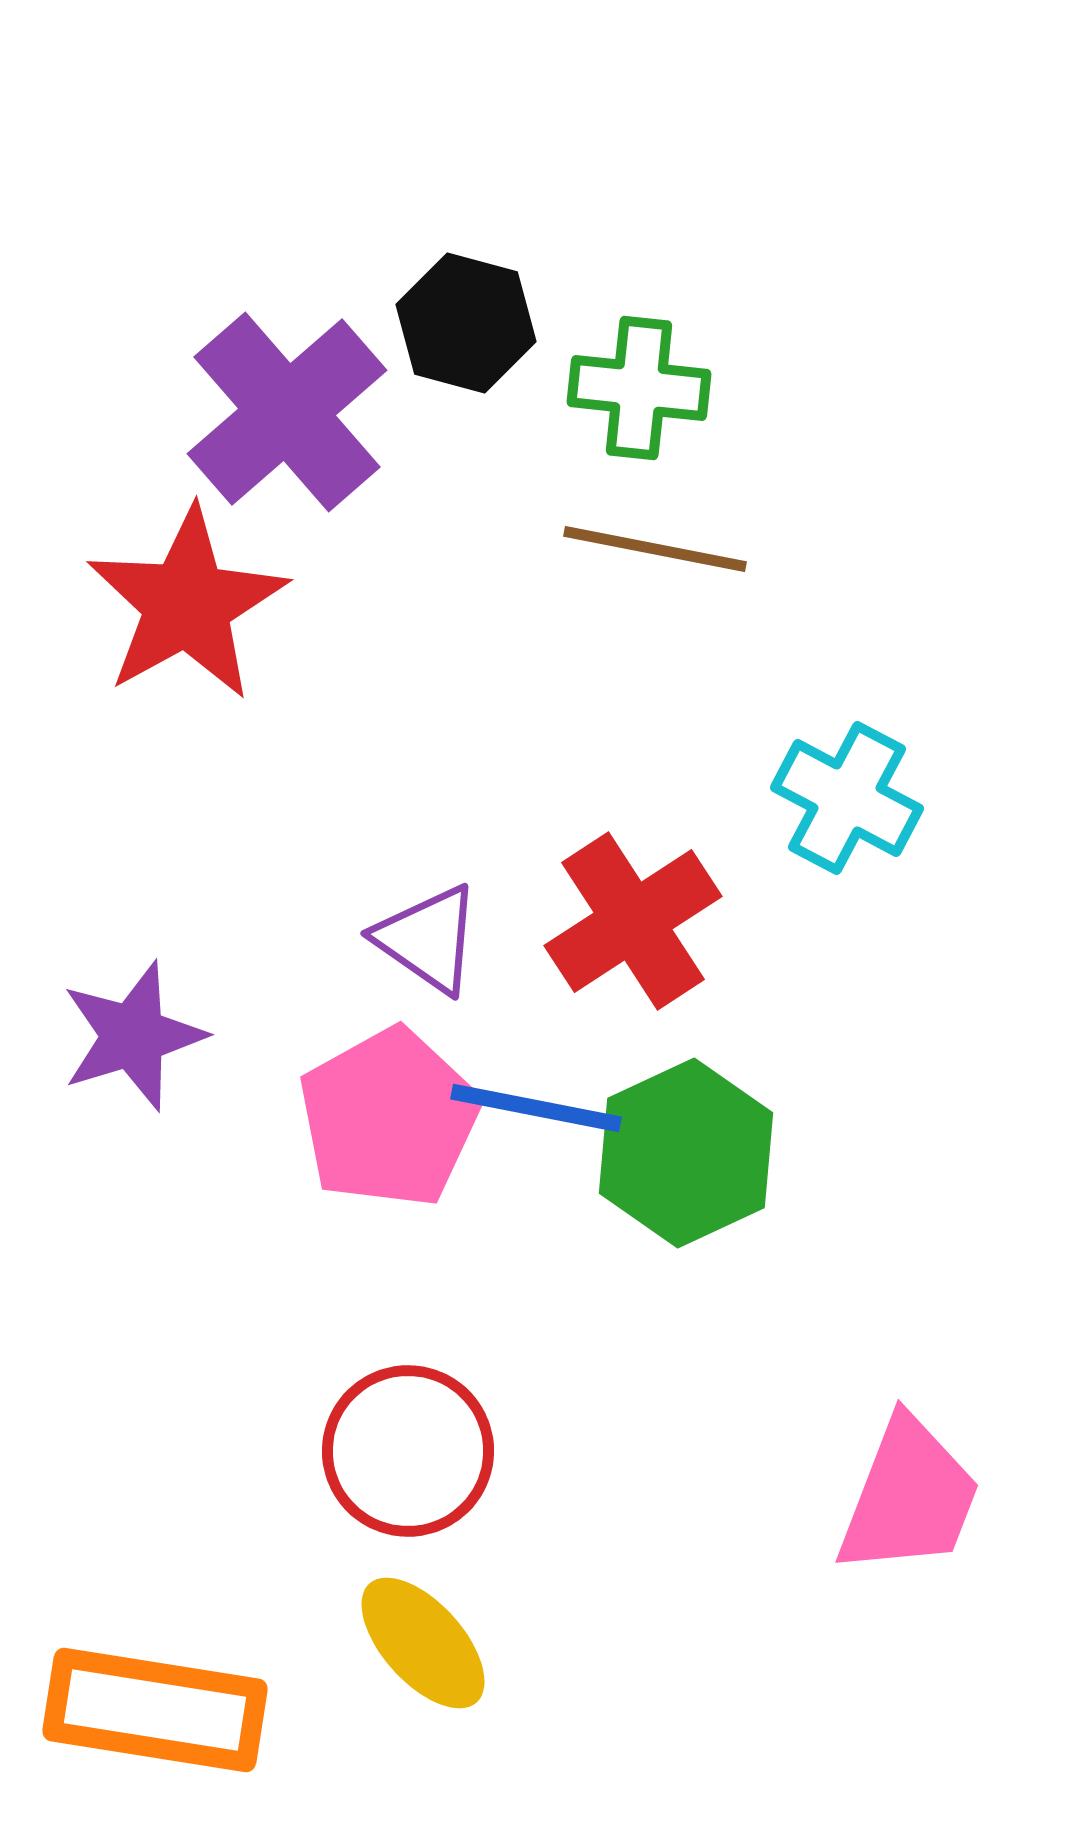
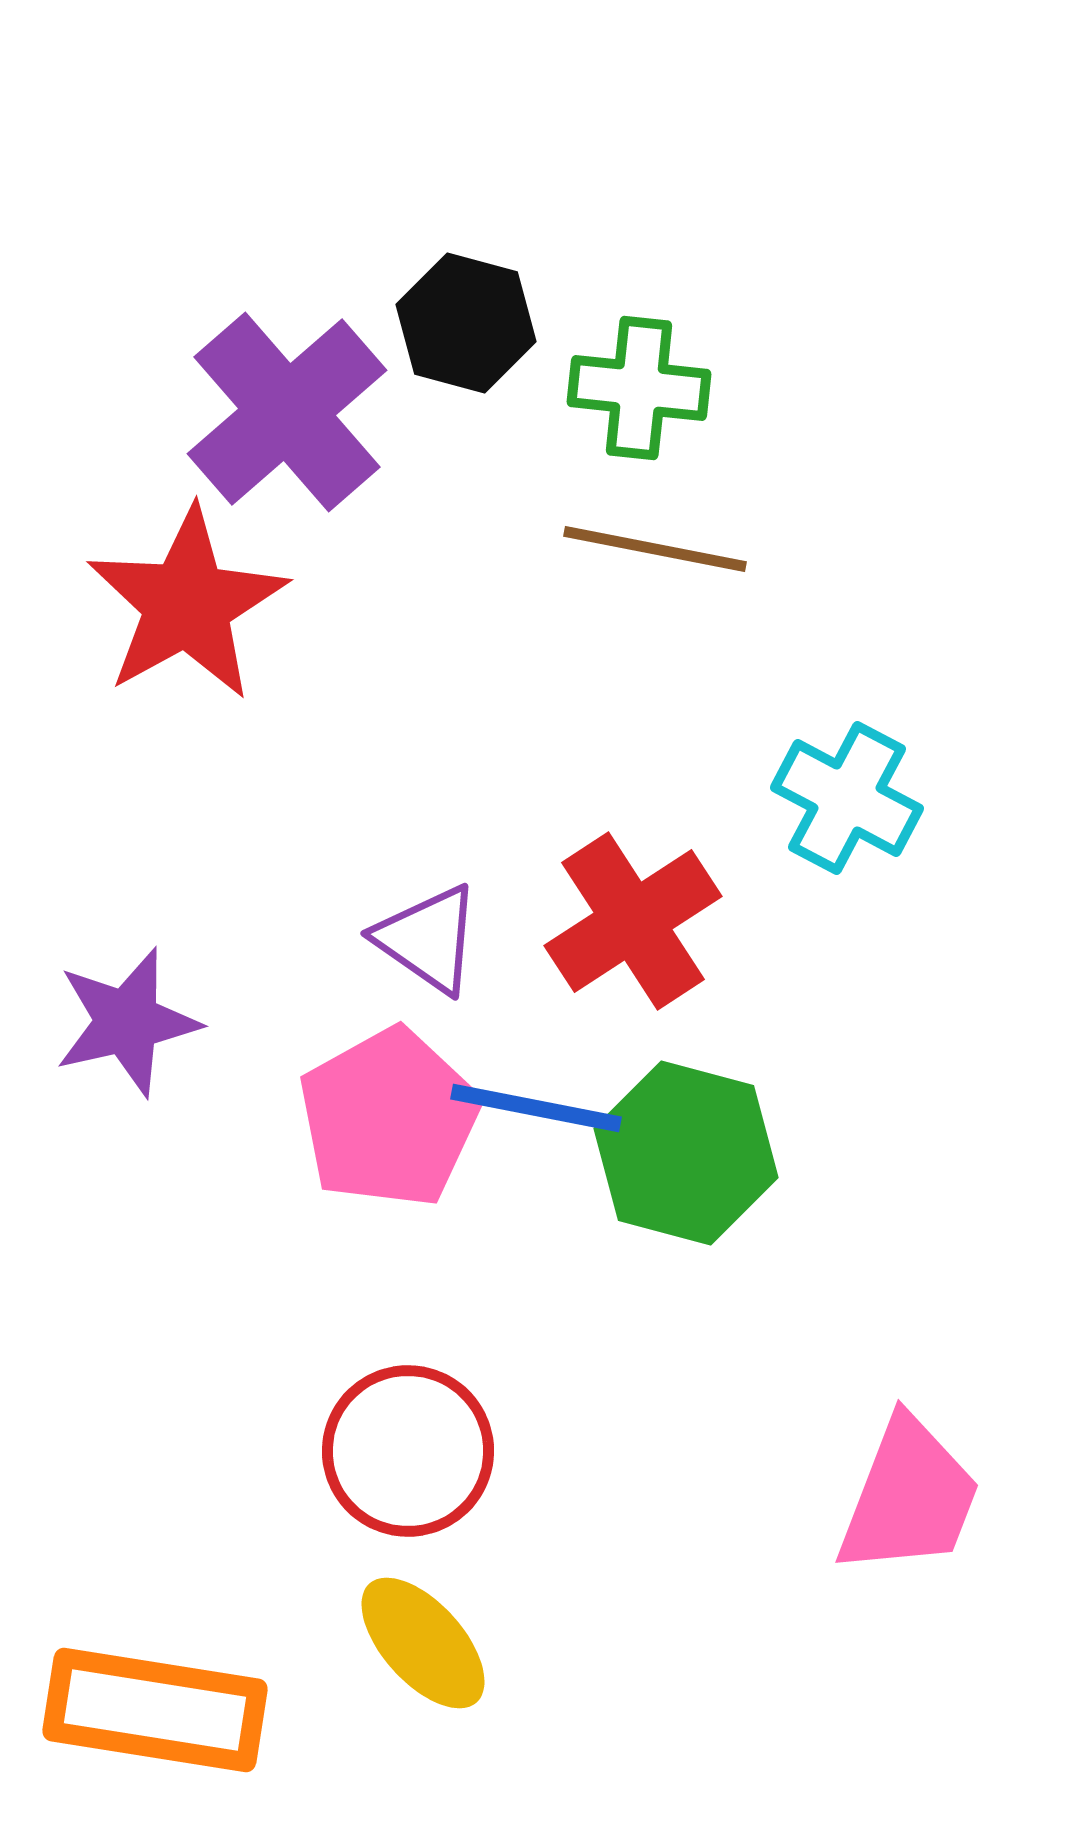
purple star: moved 6 px left, 14 px up; rotated 4 degrees clockwise
green hexagon: rotated 20 degrees counterclockwise
